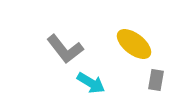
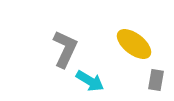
gray L-shape: rotated 117 degrees counterclockwise
cyan arrow: moved 1 px left, 2 px up
